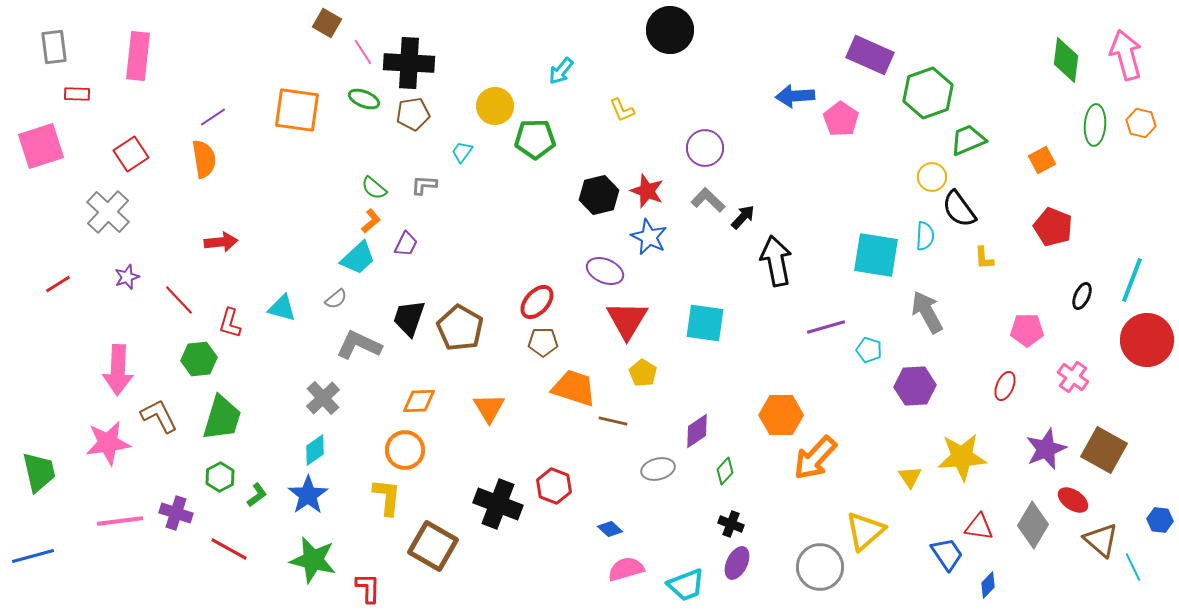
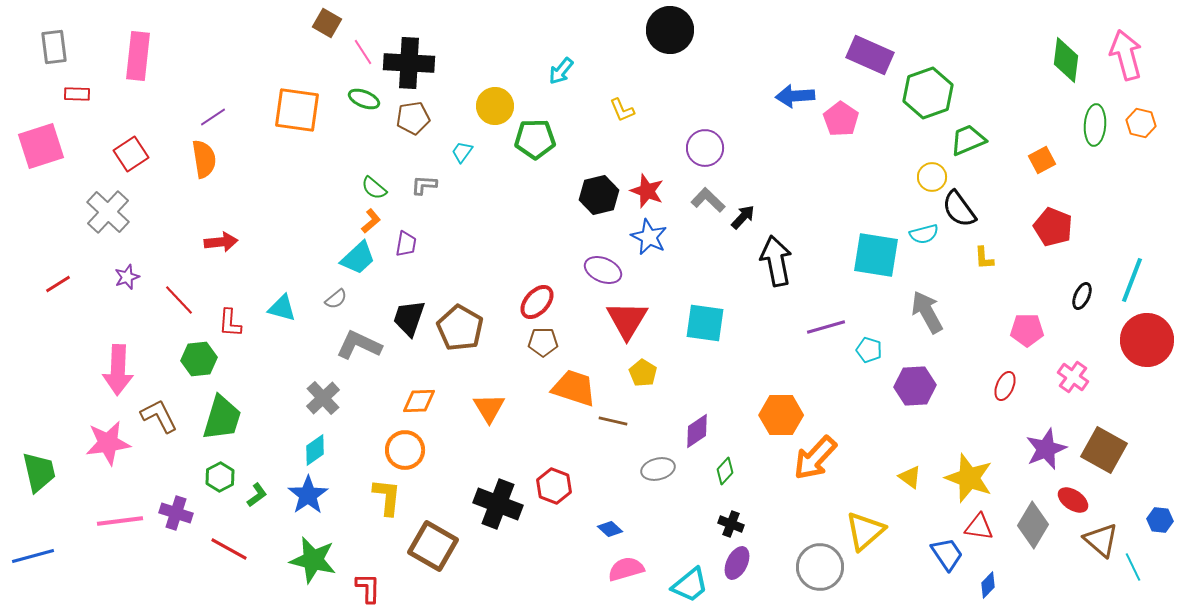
brown pentagon at (413, 114): moved 4 px down
cyan semicircle at (925, 236): moved 1 px left, 2 px up; rotated 72 degrees clockwise
purple trapezoid at (406, 244): rotated 16 degrees counterclockwise
purple ellipse at (605, 271): moved 2 px left, 1 px up
red L-shape at (230, 323): rotated 12 degrees counterclockwise
yellow star at (962, 457): moved 7 px right, 21 px down; rotated 24 degrees clockwise
yellow triangle at (910, 477): rotated 20 degrees counterclockwise
cyan trapezoid at (686, 585): moved 4 px right; rotated 18 degrees counterclockwise
